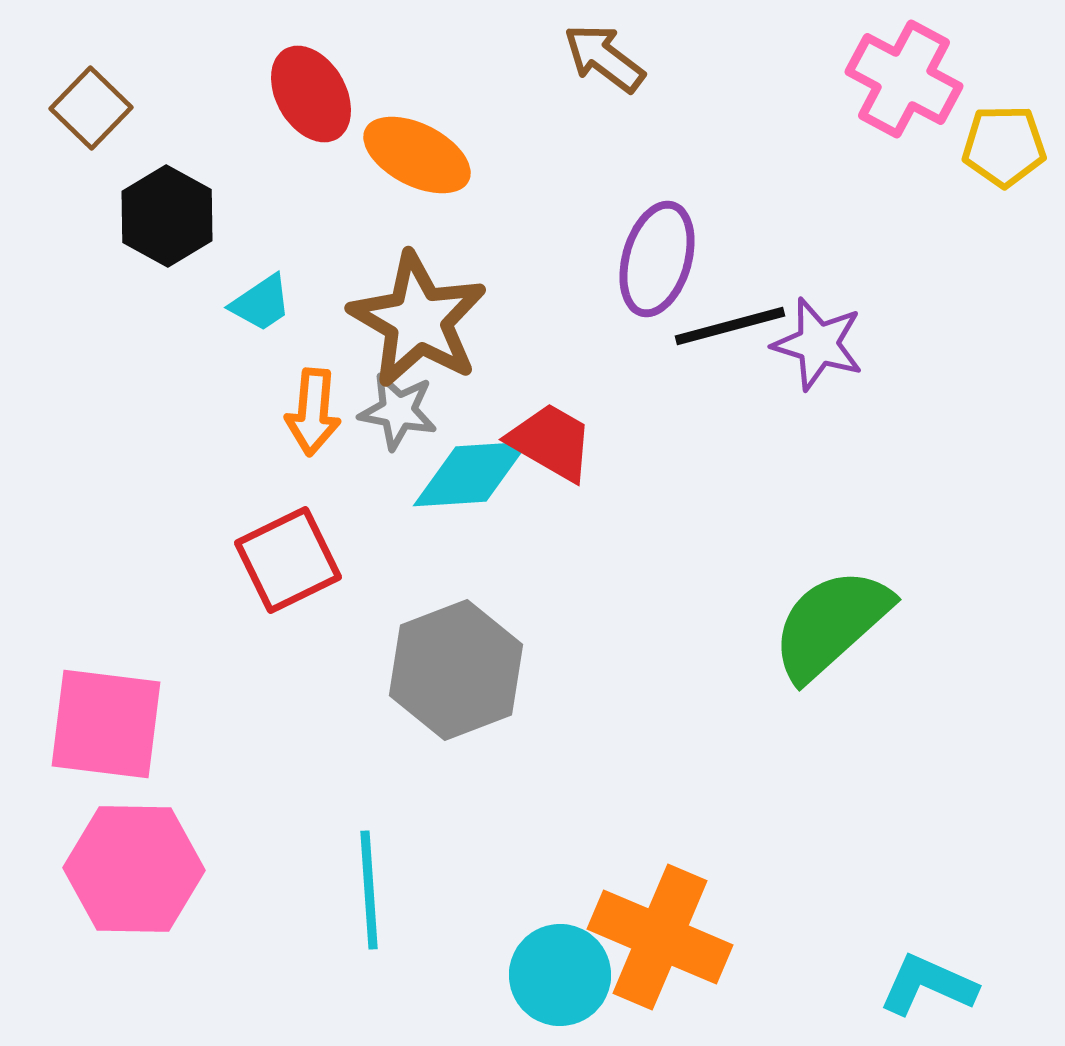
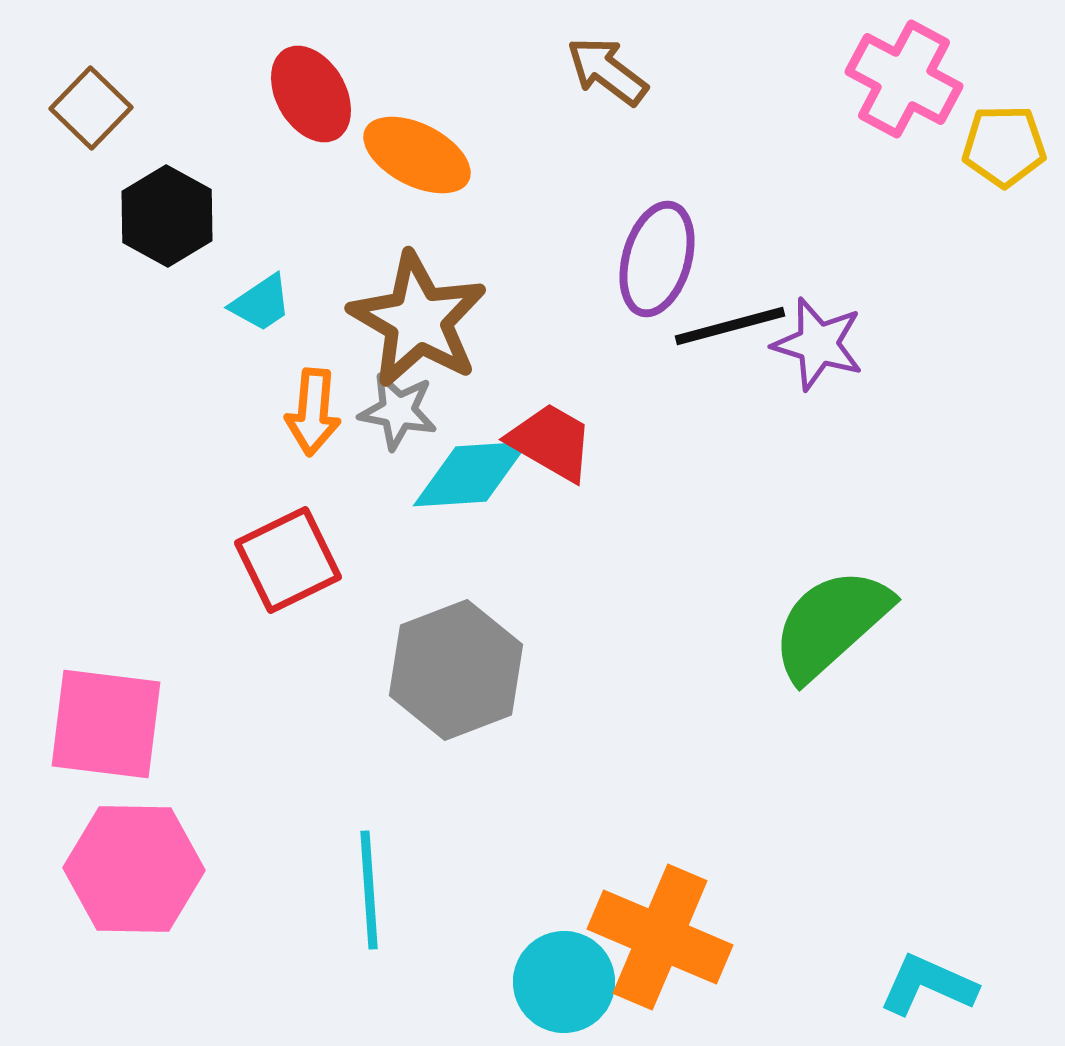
brown arrow: moved 3 px right, 13 px down
cyan circle: moved 4 px right, 7 px down
